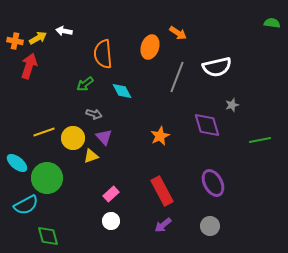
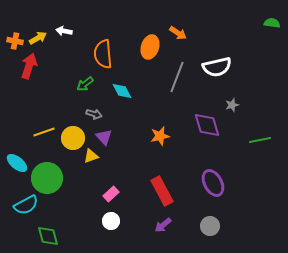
orange star: rotated 12 degrees clockwise
